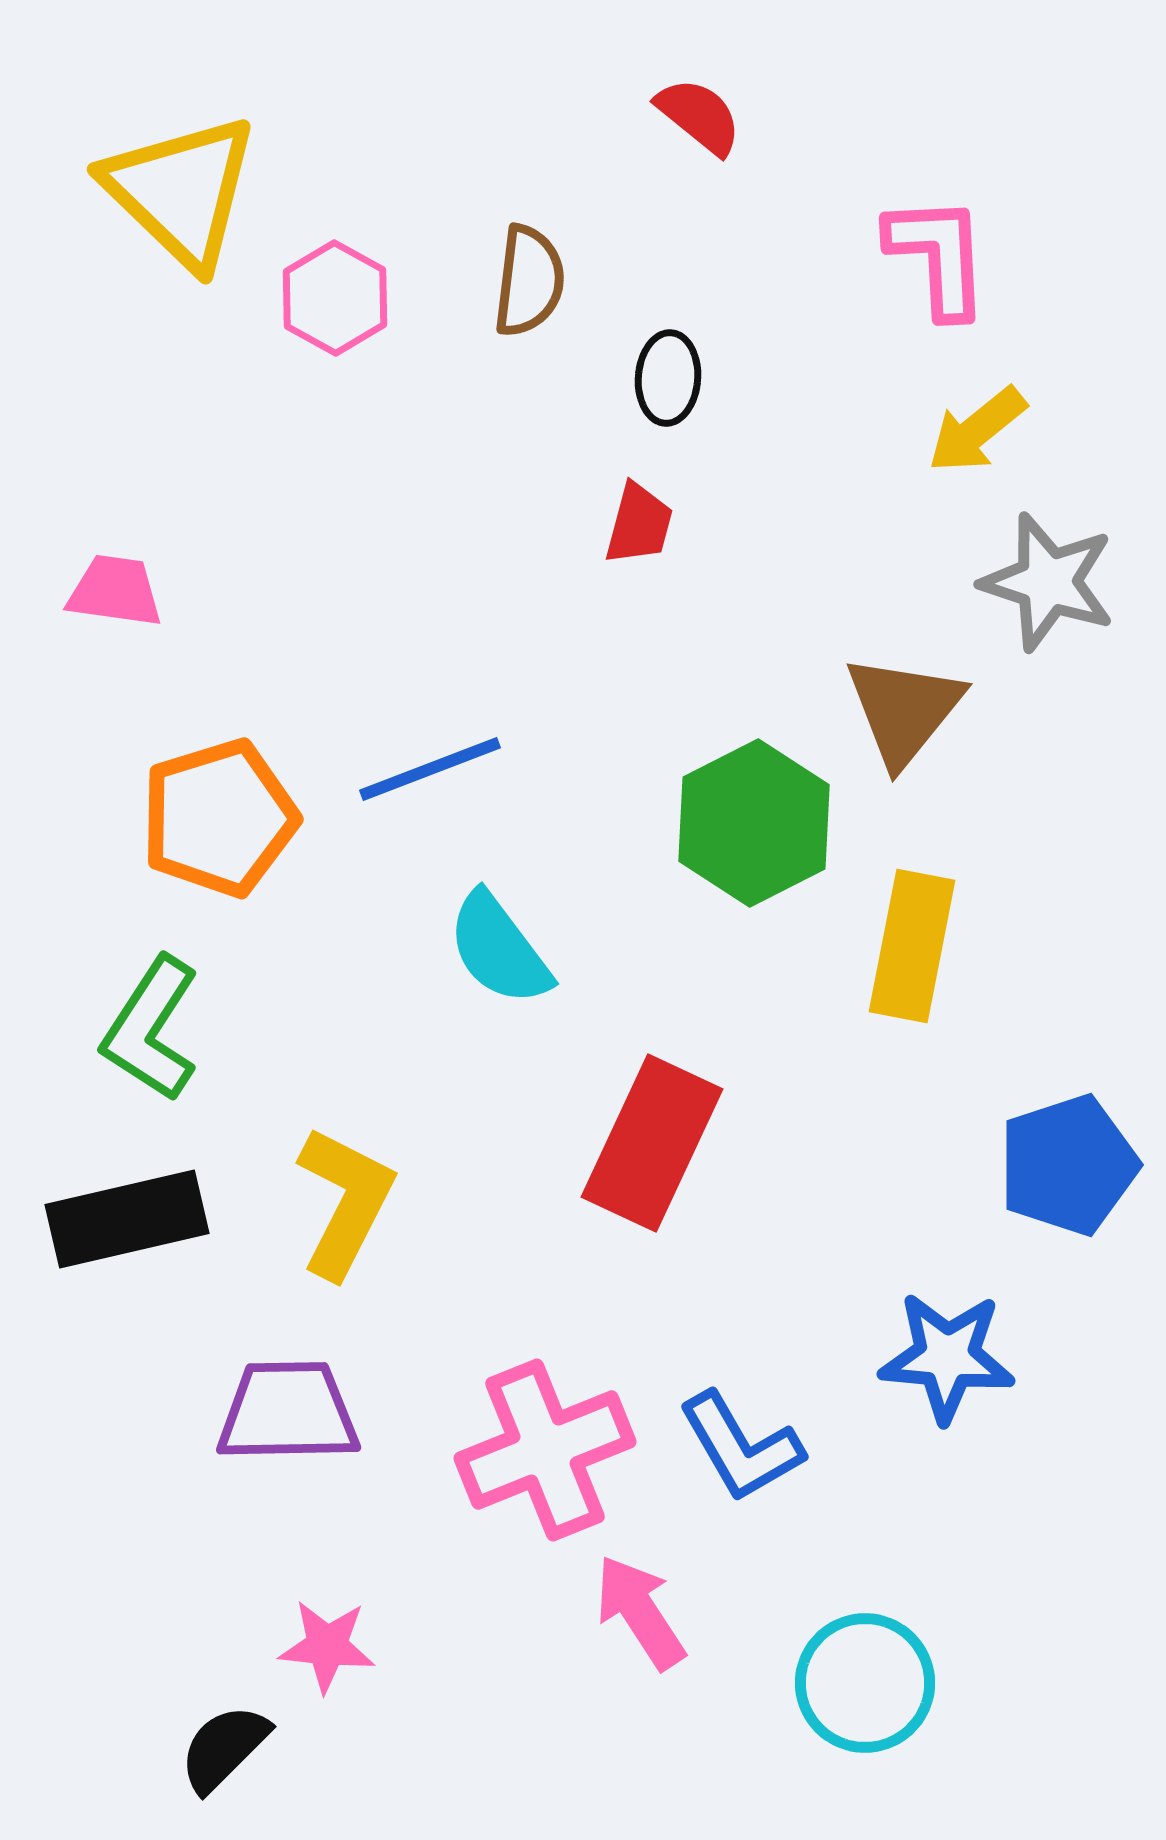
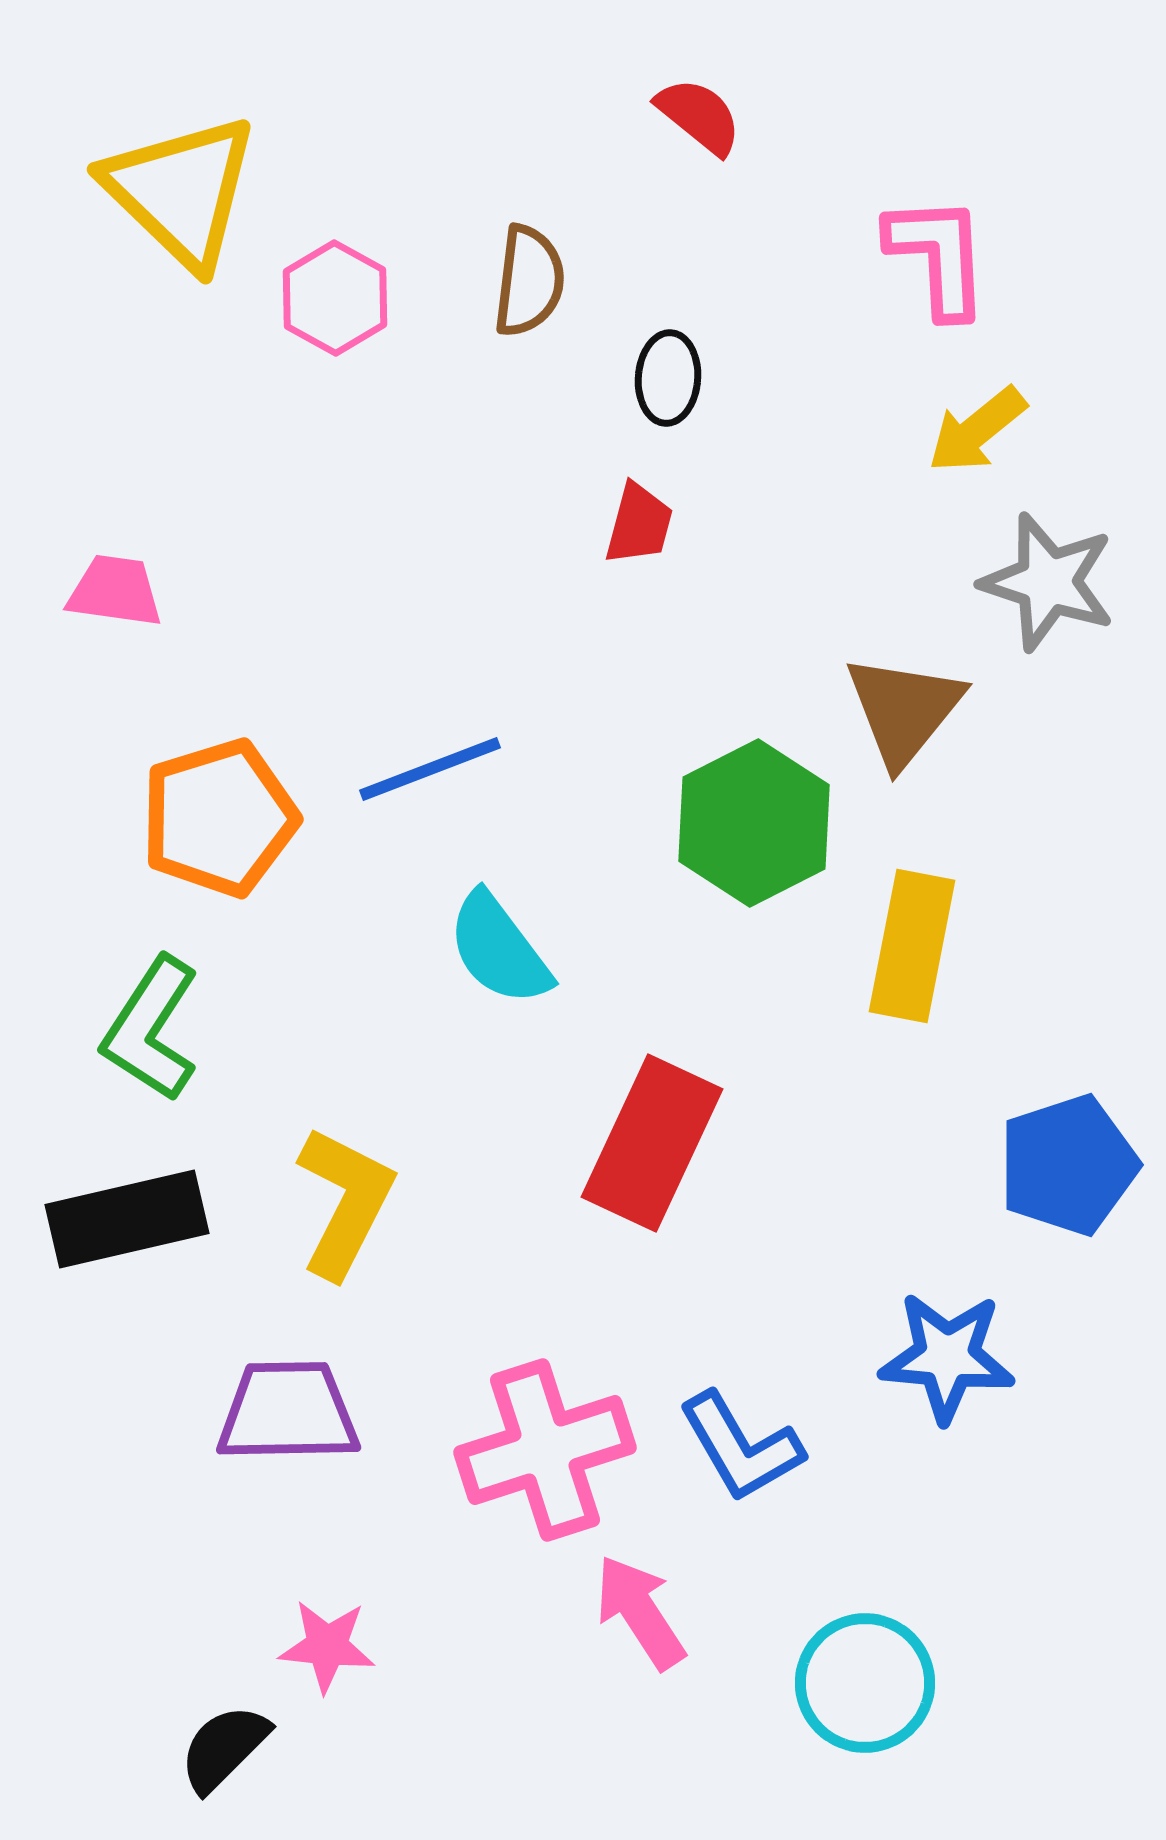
pink cross: rotated 4 degrees clockwise
